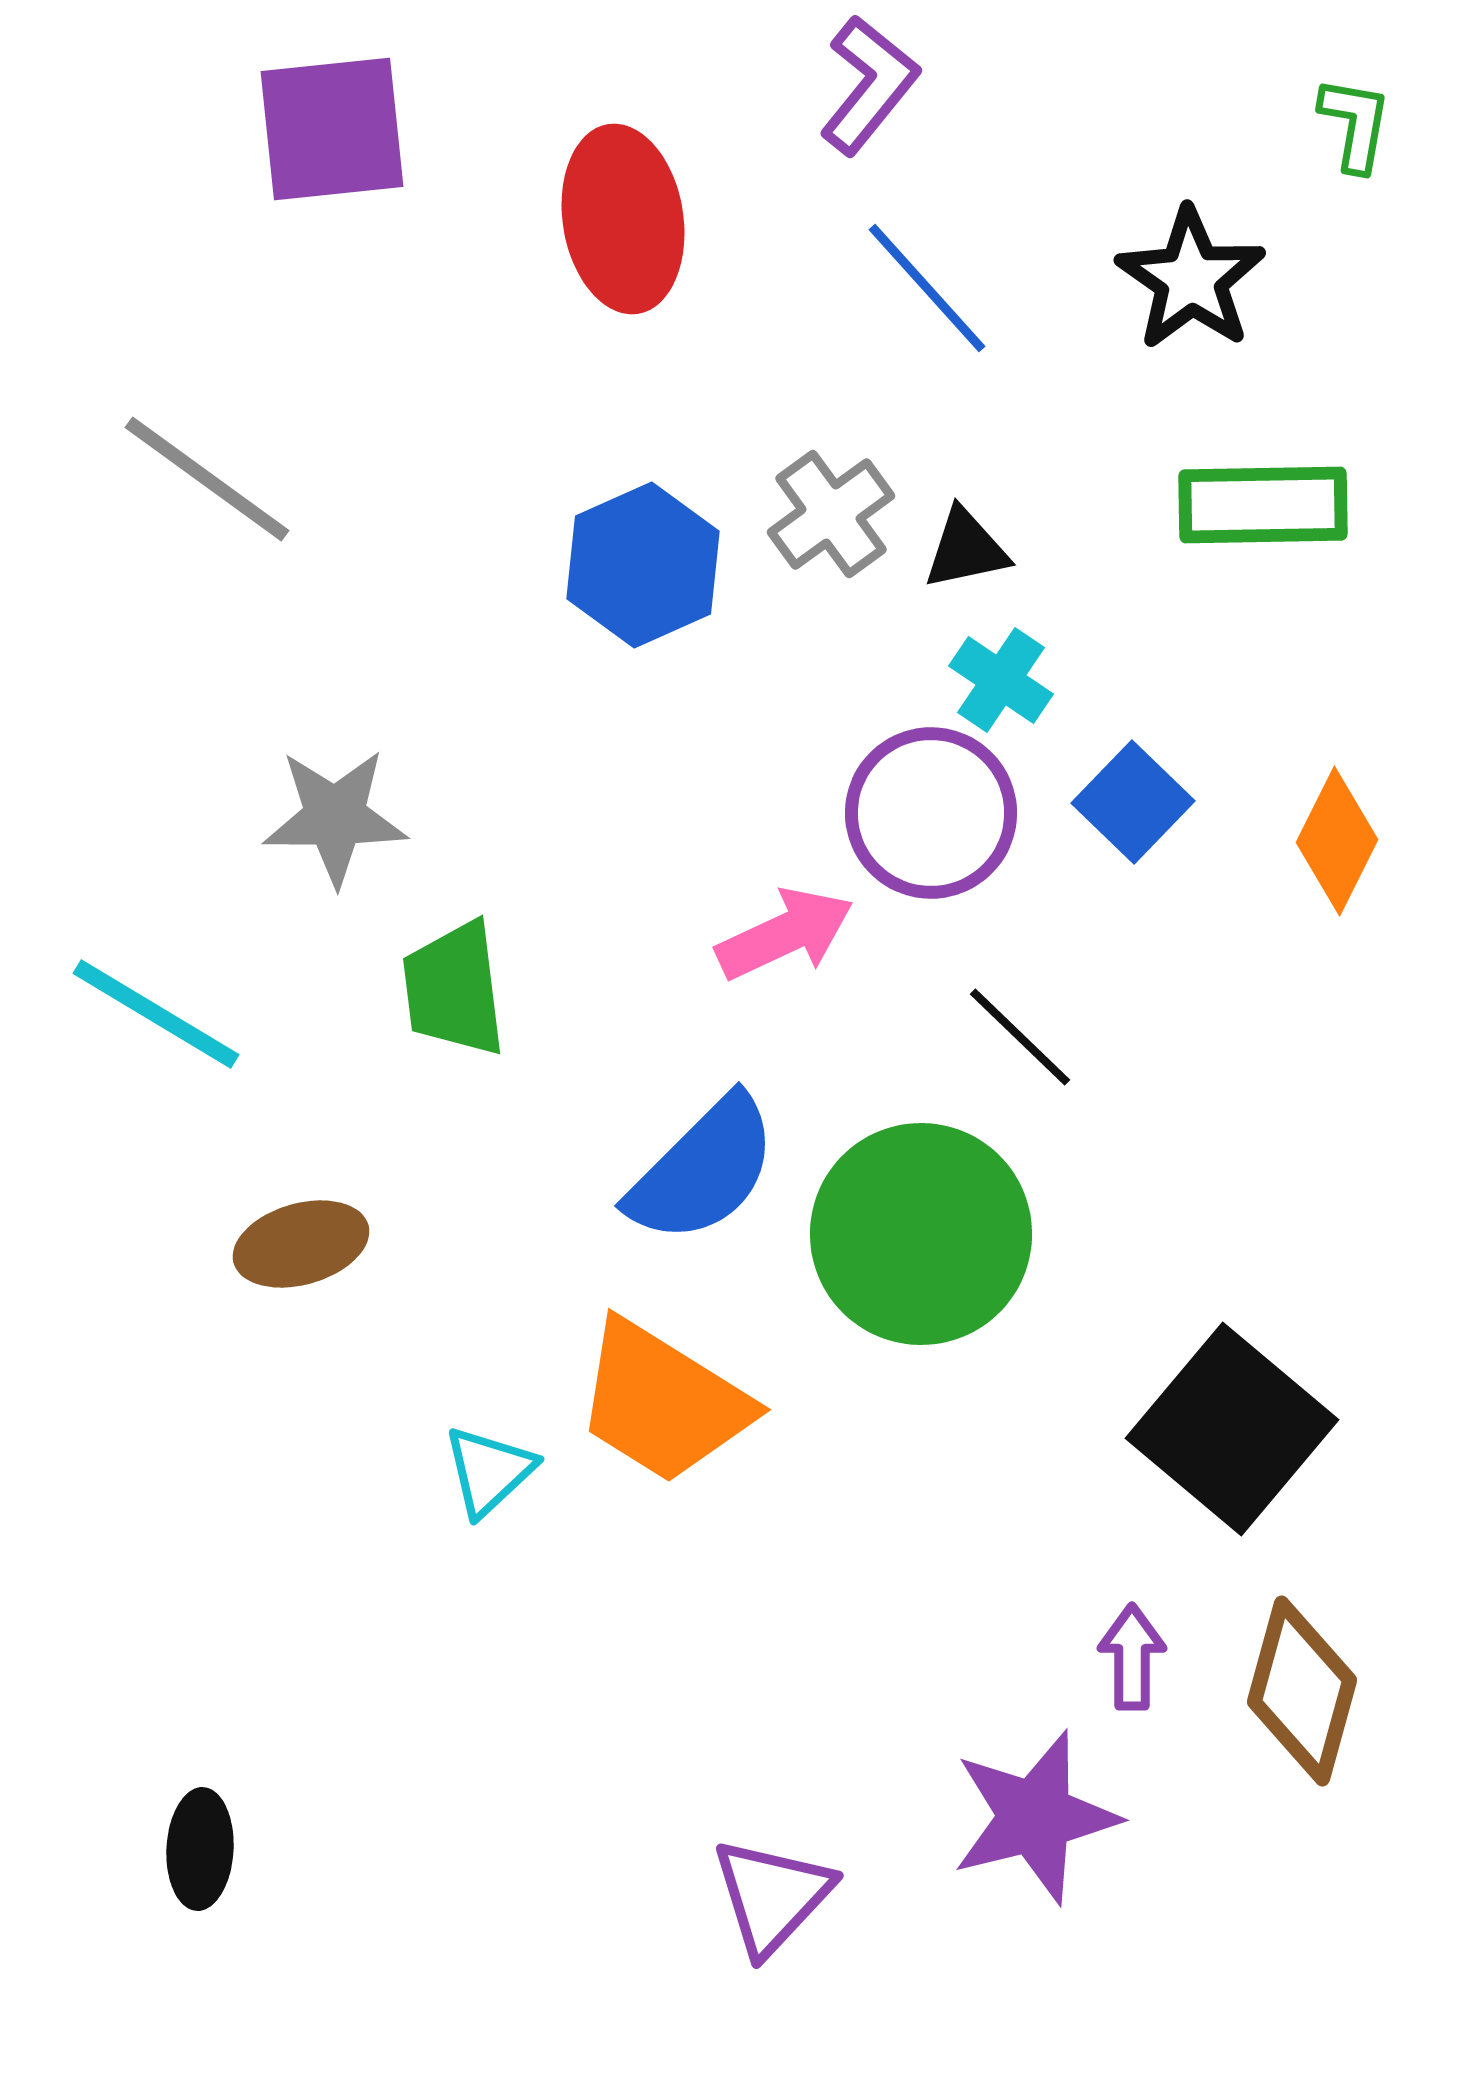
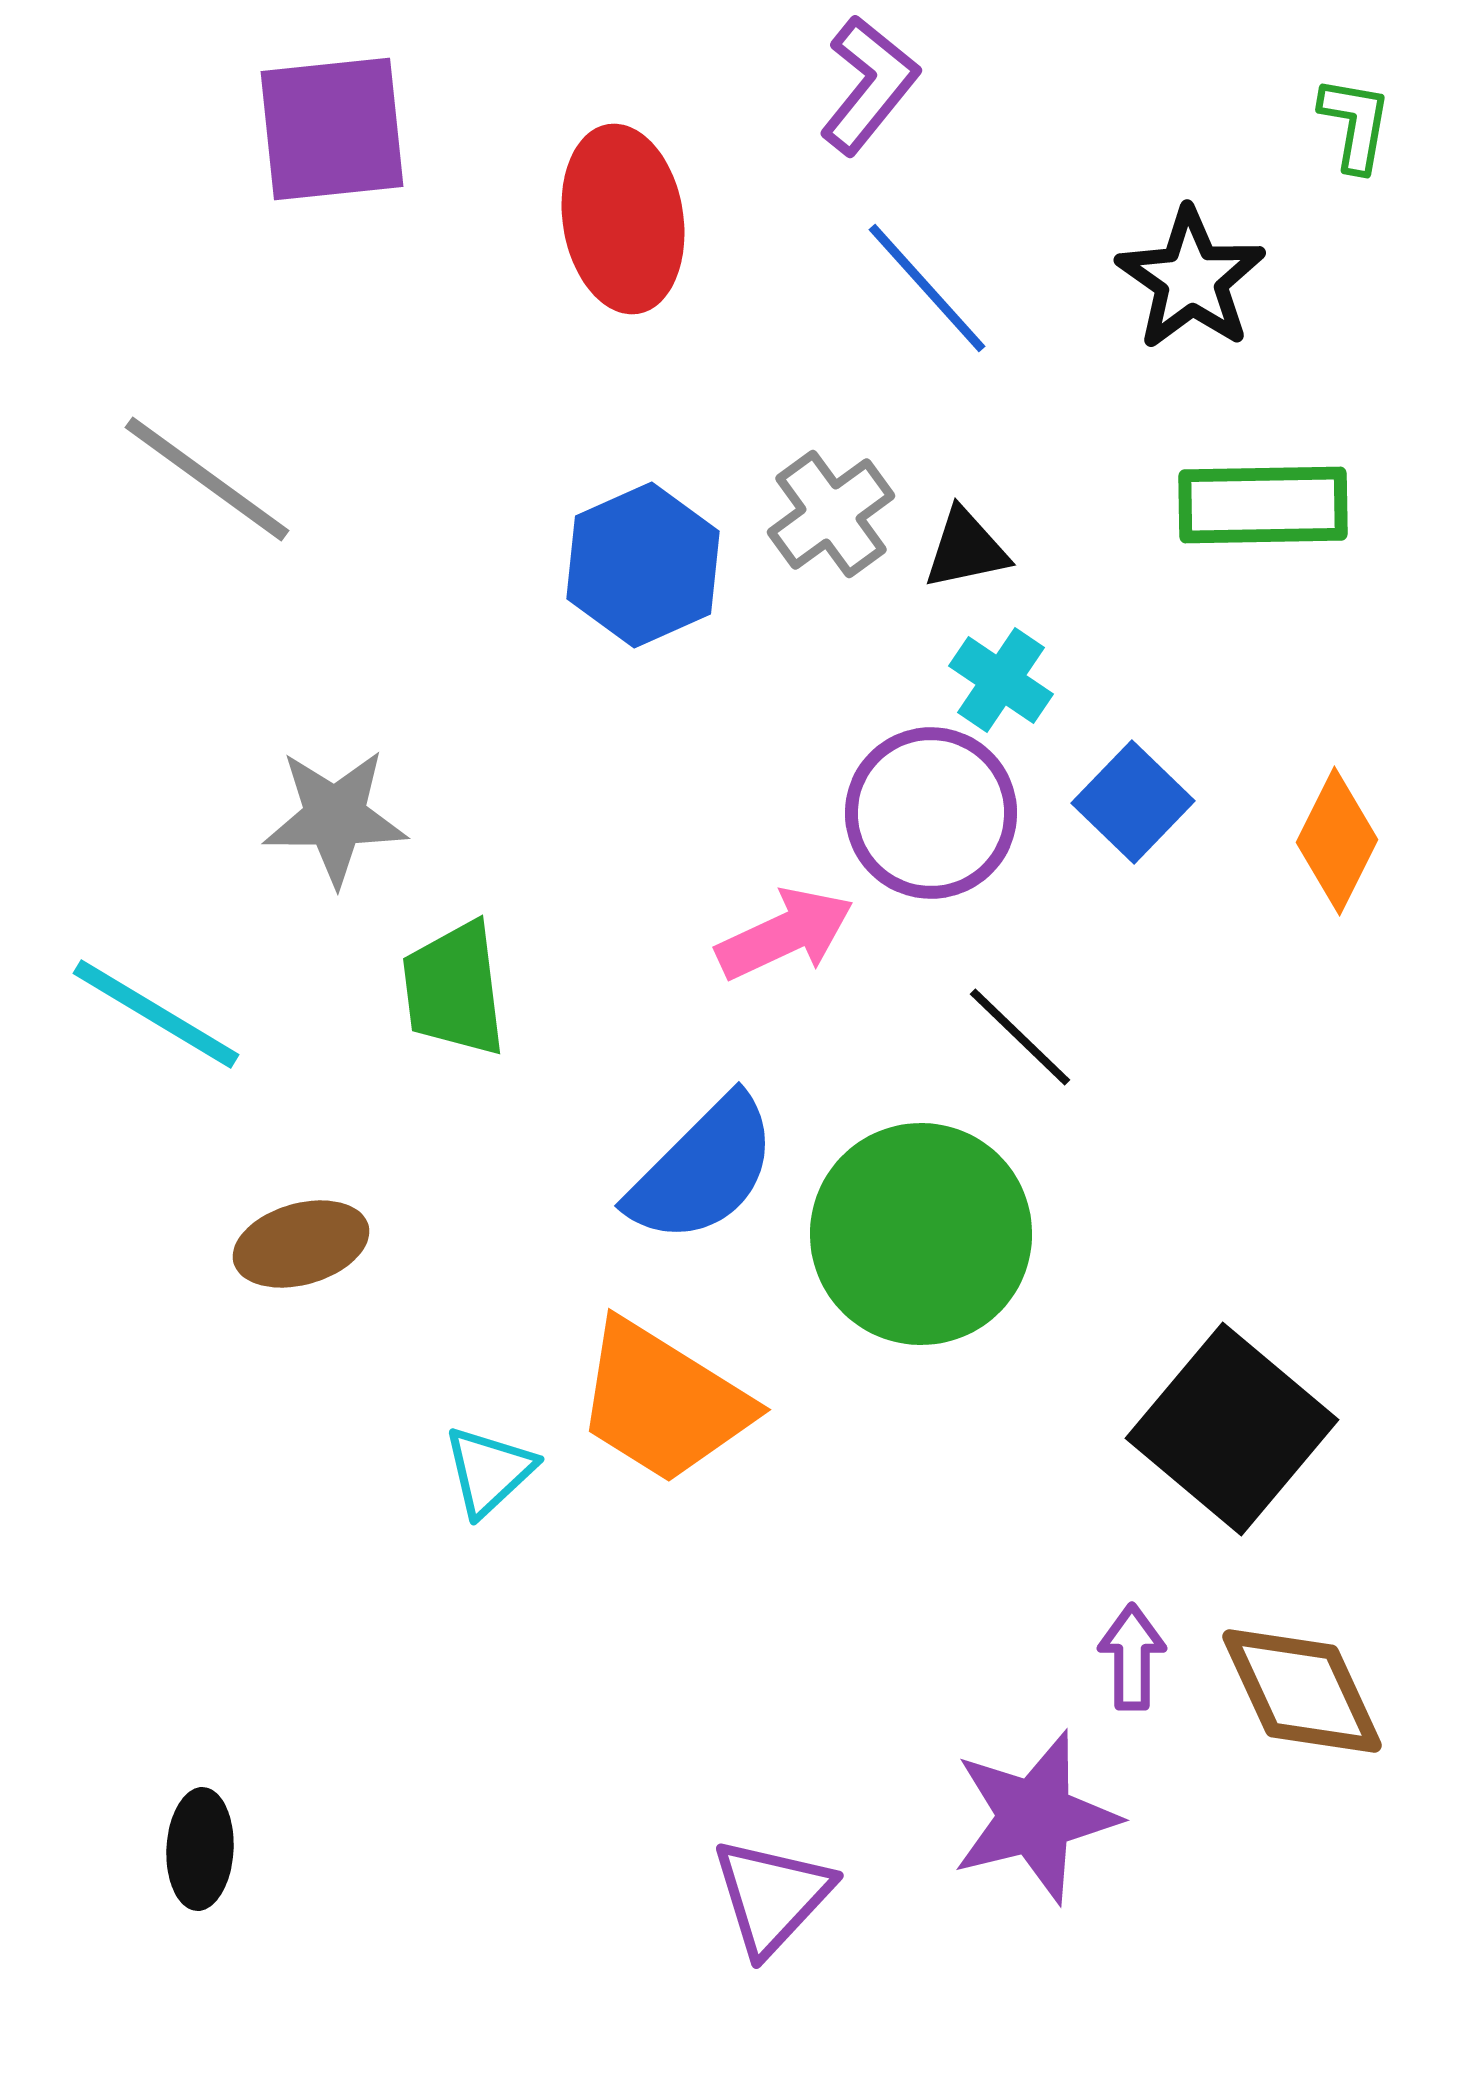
brown diamond: rotated 40 degrees counterclockwise
